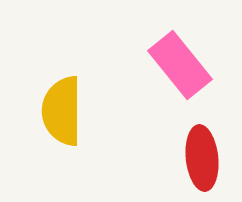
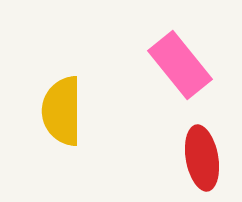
red ellipse: rotated 4 degrees counterclockwise
